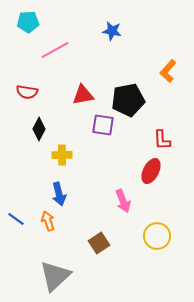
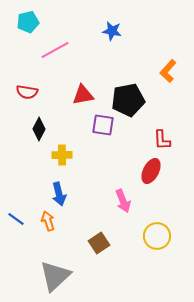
cyan pentagon: rotated 10 degrees counterclockwise
